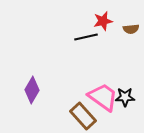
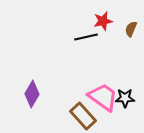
brown semicircle: rotated 119 degrees clockwise
purple diamond: moved 4 px down
black star: moved 1 px down
